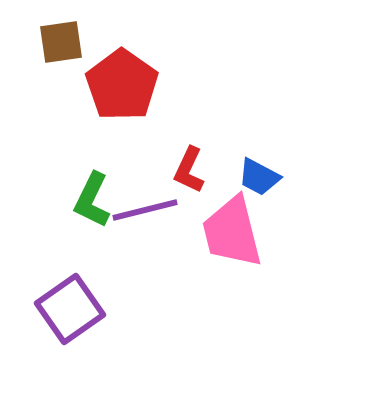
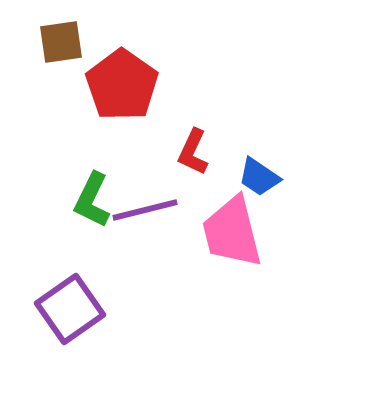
red L-shape: moved 4 px right, 18 px up
blue trapezoid: rotated 6 degrees clockwise
